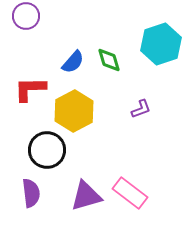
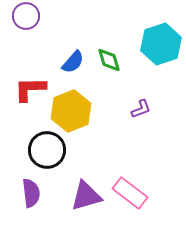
yellow hexagon: moved 3 px left; rotated 6 degrees clockwise
